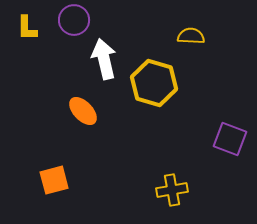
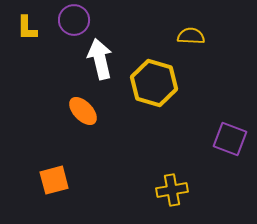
white arrow: moved 4 px left
